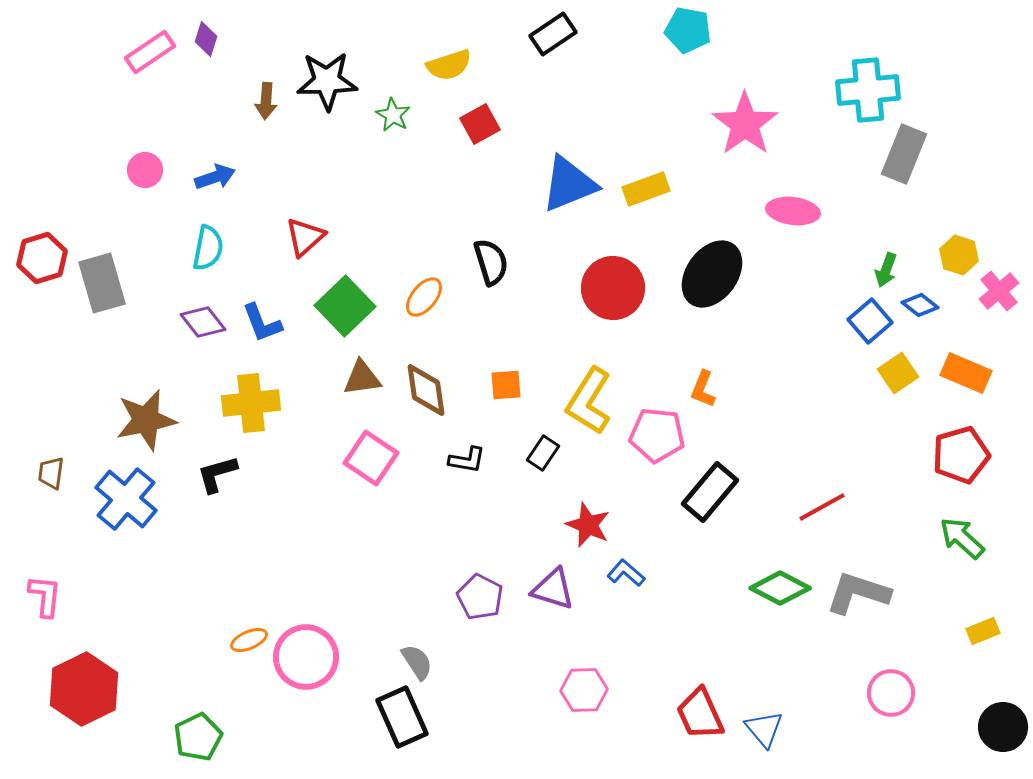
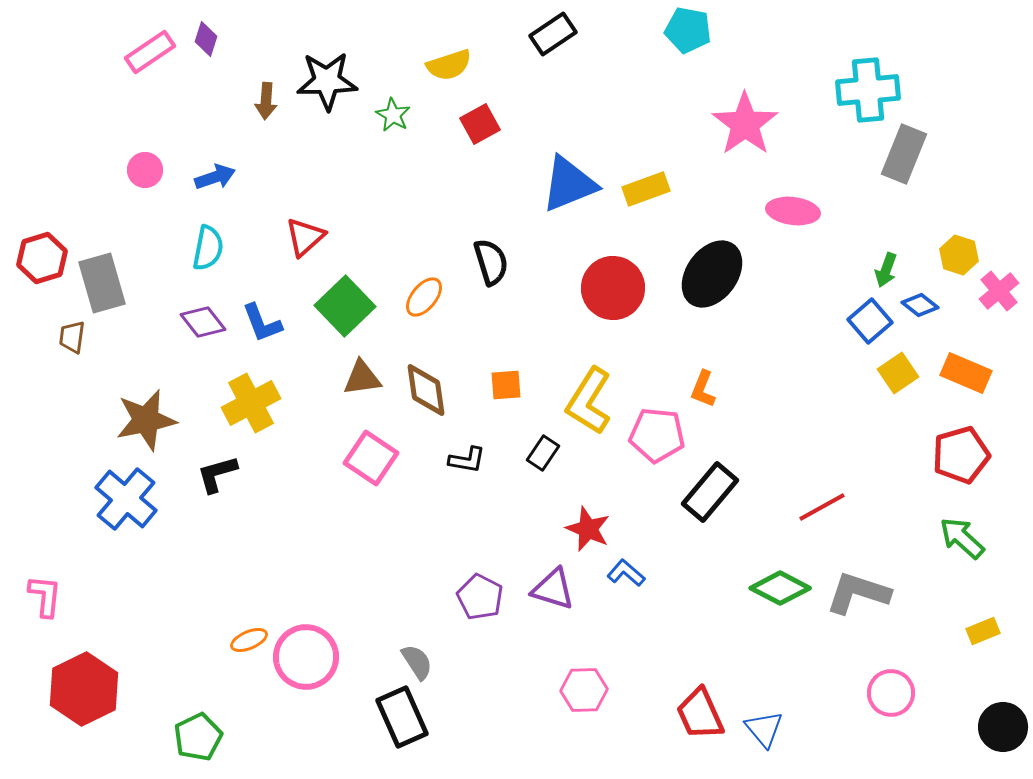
yellow cross at (251, 403): rotated 22 degrees counterclockwise
brown trapezoid at (51, 473): moved 21 px right, 136 px up
red star at (588, 525): moved 4 px down
